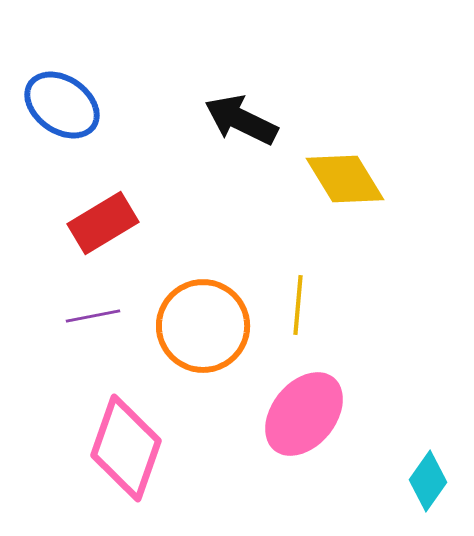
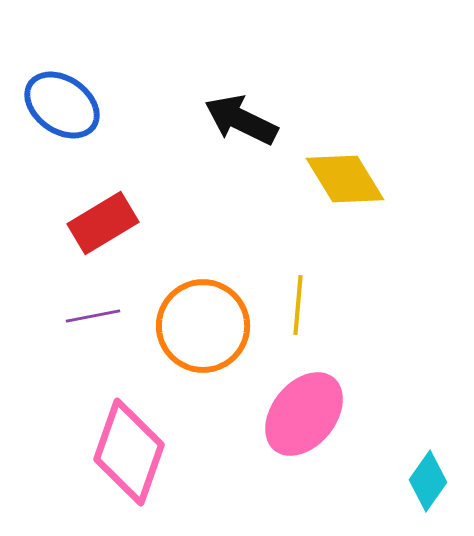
pink diamond: moved 3 px right, 4 px down
